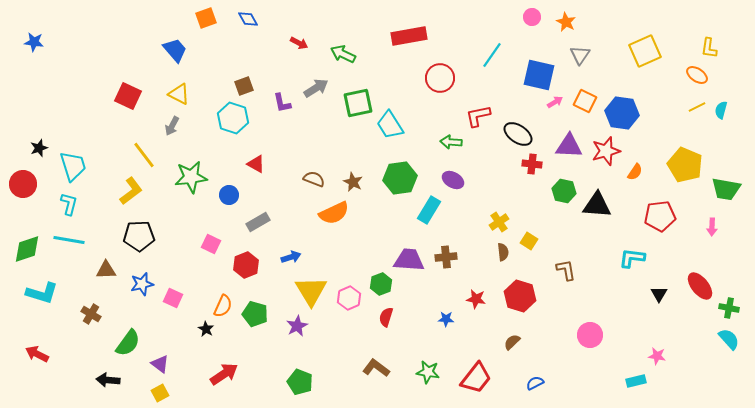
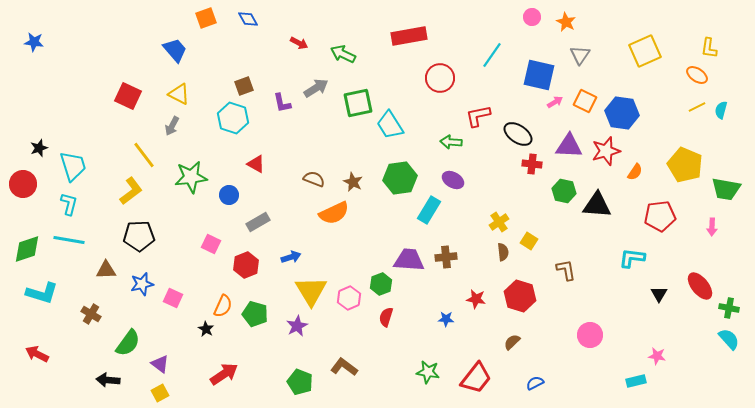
brown L-shape at (376, 368): moved 32 px left, 1 px up
